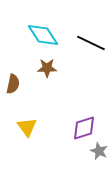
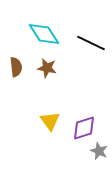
cyan diamond: moved 1 px right, 1 px up
brown star: rotated 12 degrees clockwise
brown semicircle: moved 3 px right, 17 px up; rotated 18 degrees counterclockwise
yellow triangle: moved 23 px right, 6 px up
